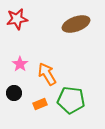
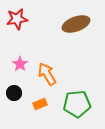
green pentagon: moved 6 px right, 4 px down; rotated 12 degrees counterclockwise
